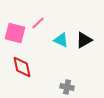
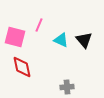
pink line: moved 1 px right, 2 px down; rotated 24 degrees counterclockwise
pink square: moved 4 px down
black triangle: rotated 42 degrees counterclockwise
gray cross: rotated 16 degrees counterclockwise
